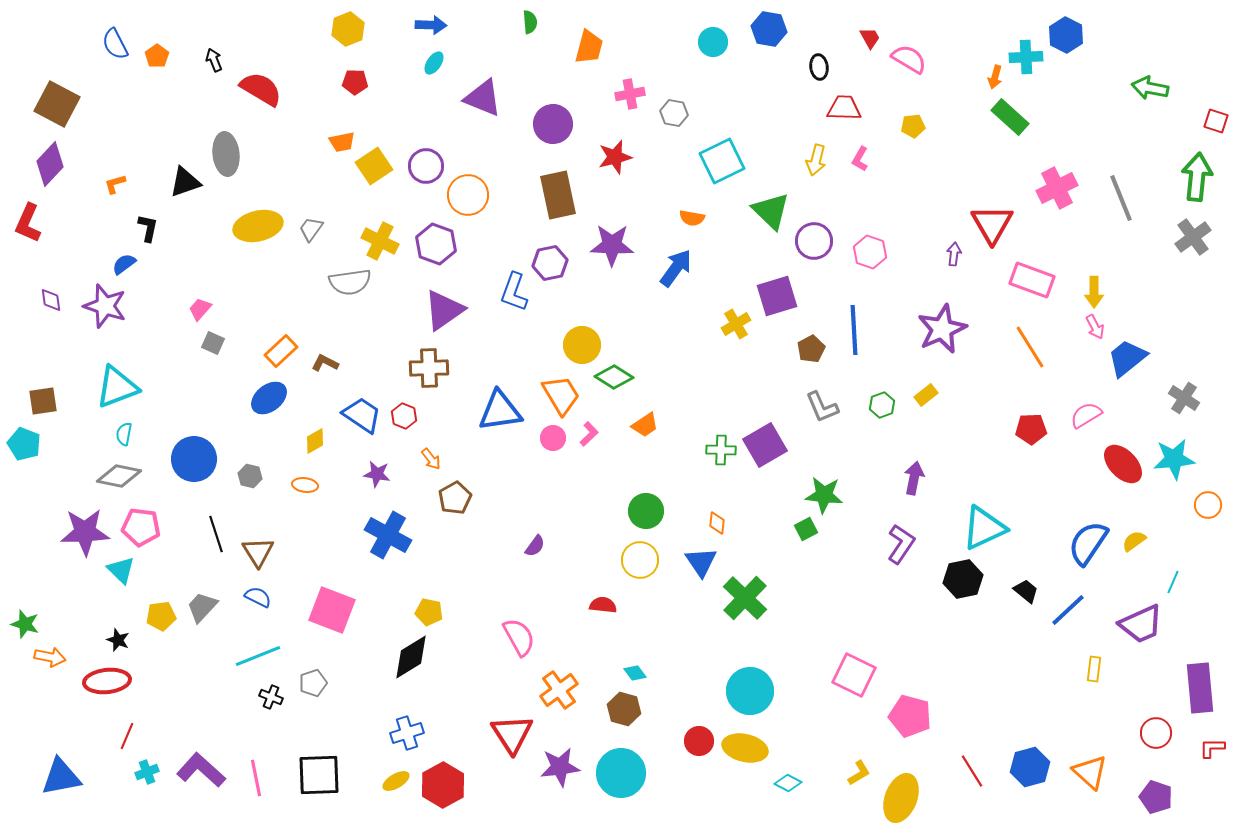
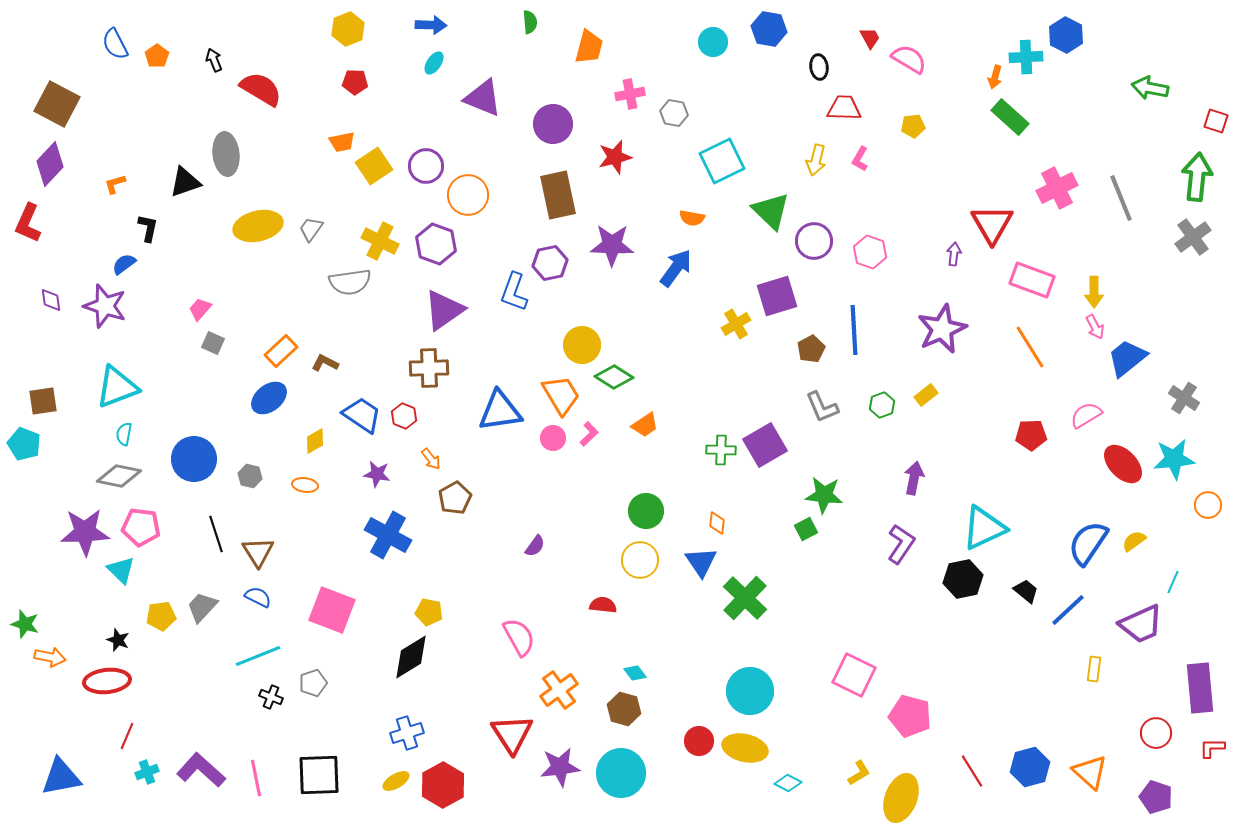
red pentagon at (1031, 429): moved 6 px down
